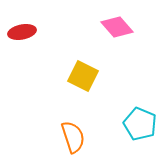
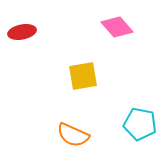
yellow square: rotated 36 degrees counterclockwise
cyan pentagon: rotated 12 degrees counterclockwise
orange semicircle: moved 2 px up; rotated 132 degrees clockwise
